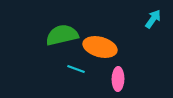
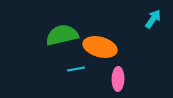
cyan line: rotated 30 degrees counterclockwise
